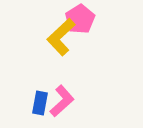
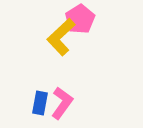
pink L-shape: moved 2 px down; rotated 12 degrees counterclockwise
